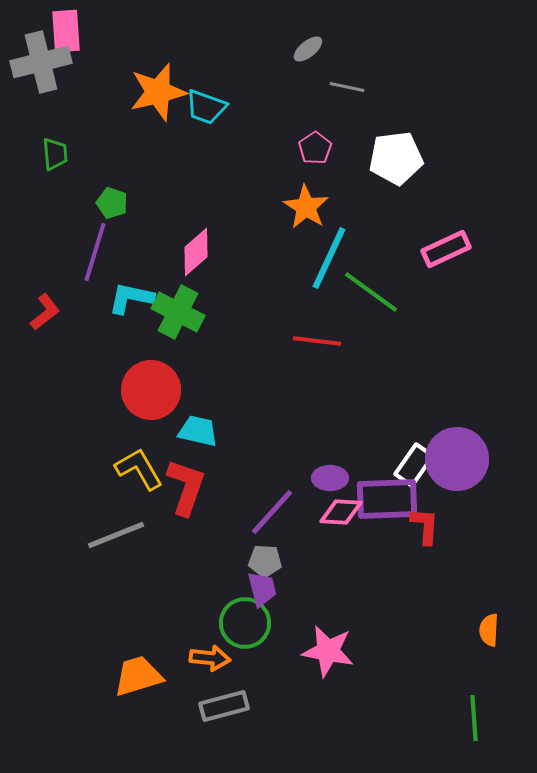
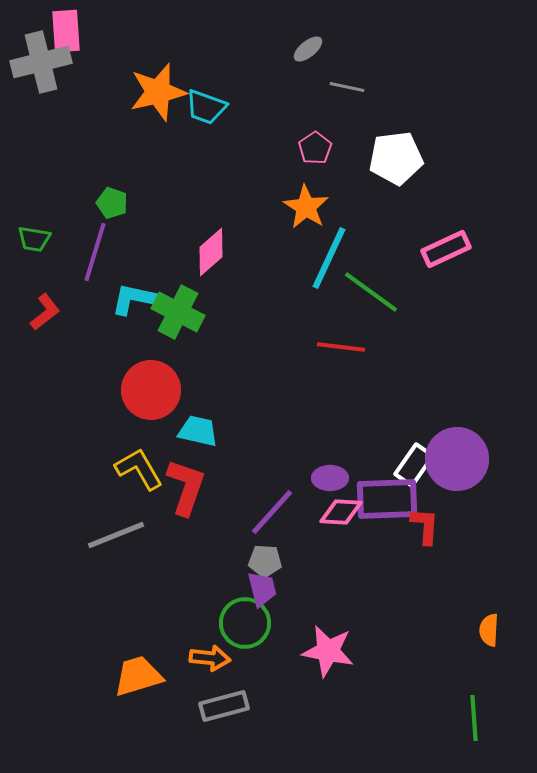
green trapezoid at (55, 154): moved 21 px left, 85 px down; rotated 104 degrees clockwise
pink diamond at (196, 252): moved 15 px right
cyan L-shape at (131, 298): moved 3 px right, 1 px down
red line at (317, 341): moved 24 px right, 6 px down
